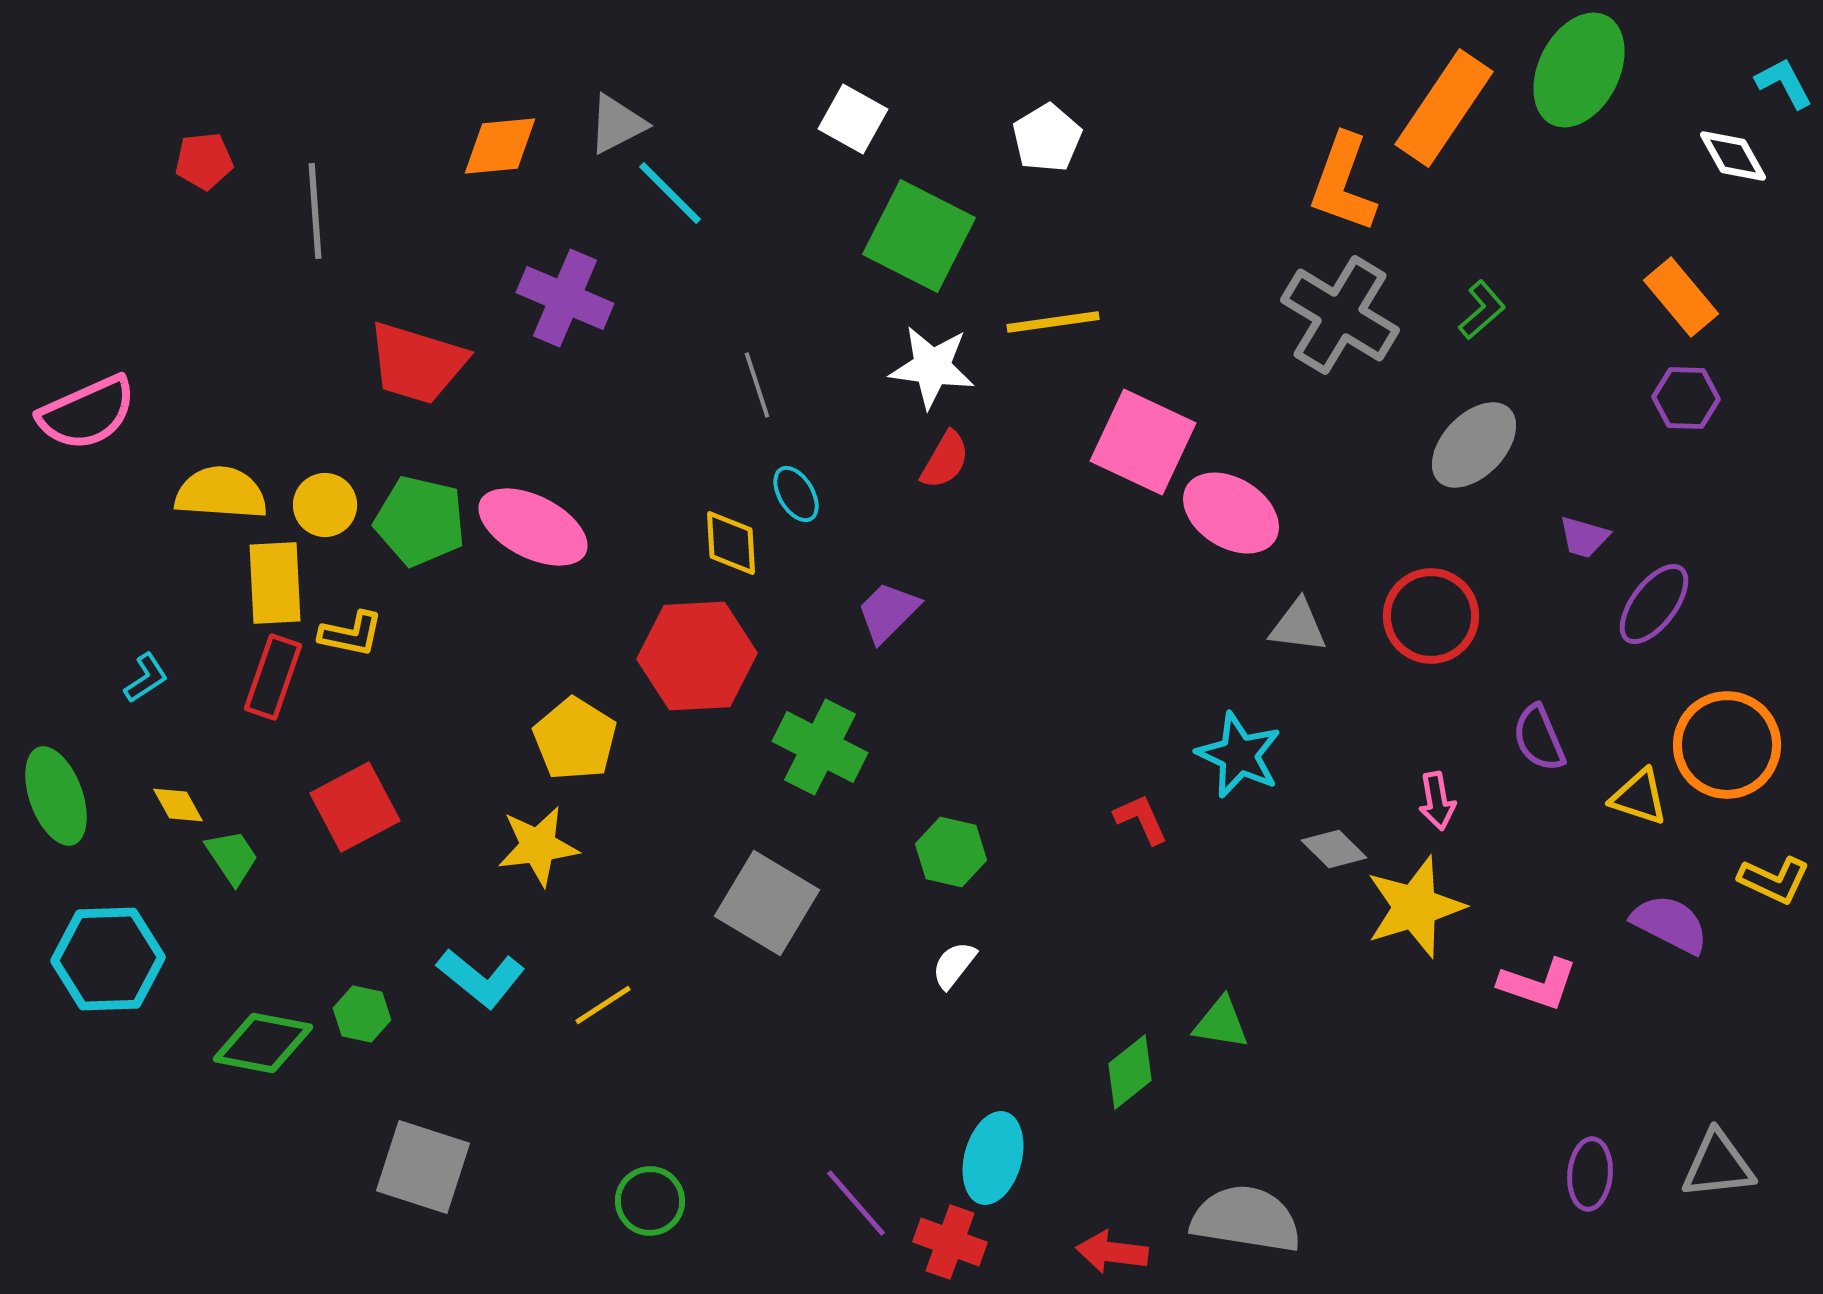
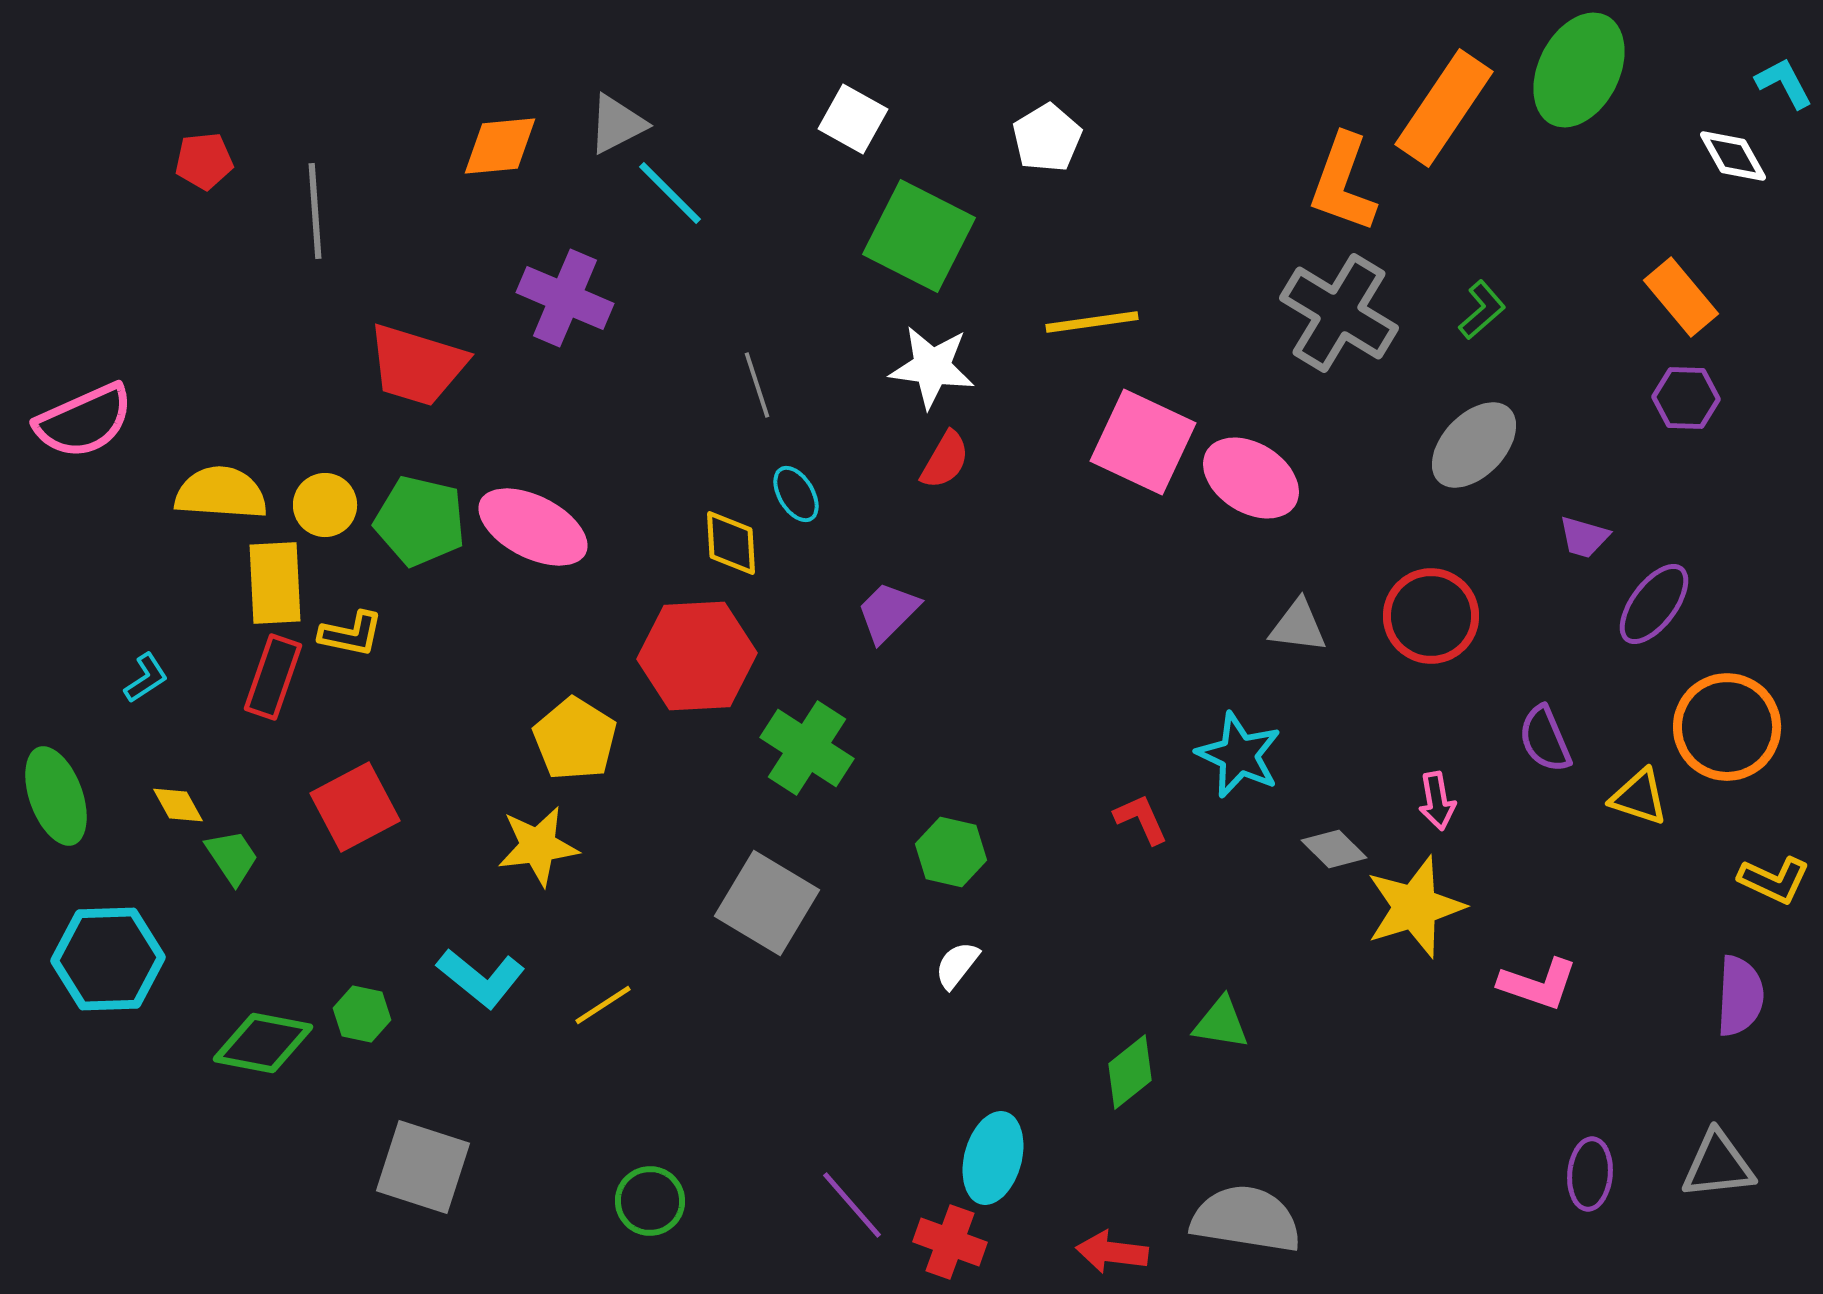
gray cross at (1340, 315): moved 1 px left, 2 px up
yellow line at (1053, 322): moved 39 px right
red trapezoid at (417, 363): moved 2 px down
pink semicircle at (87, 413): moved 3 px left, 8 px down
pink ellipse at (1231, 513): moved 20 px right, 35 px up
purple semicircle at (1539, 738): moved 6 px right, 1 px down
orange circle at (1727, 745): moved 18 px up
green cross at (820, 747): moved 13 px left, 1 px down; rotated 6 degrees clockwise
purple semicircle at (1670, 924): moved 70 px right, 72 px down; rotated 66 degrees clockwise
white semicircle at (954, 965): moved 3 px right
purple line at (856, 1203): moved 4 px left, 2 px down
